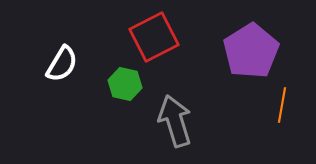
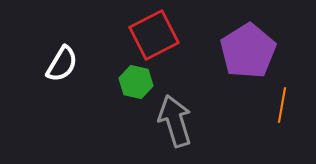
red square: moved 2 px up
purple pentagon: moved 3 px left
green hexagon: moved 11 px right, 2 px up
